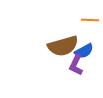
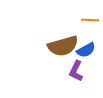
blue semicircle: moved 2 px right, 1 px up
purple L-shape: moved 6 px down
